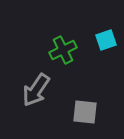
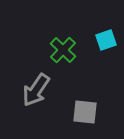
green cross: rotated 20 degrees counterclockwise
